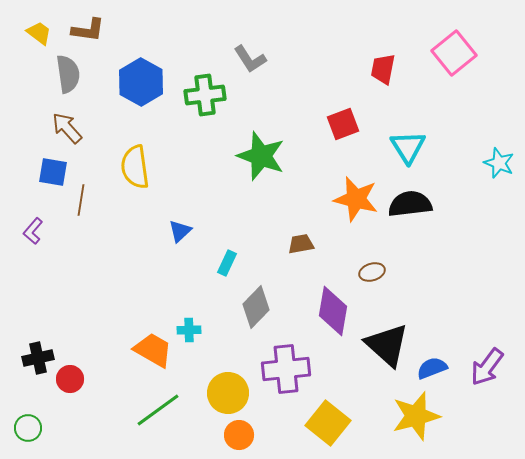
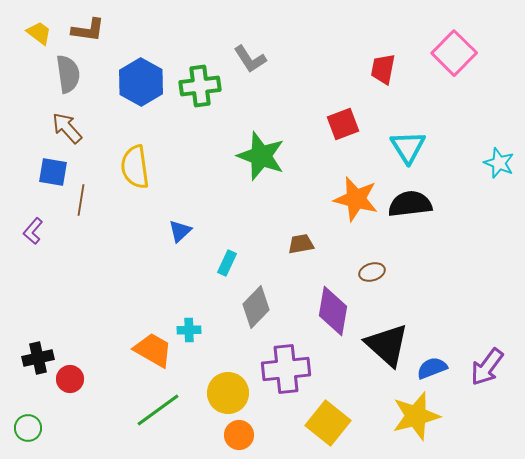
pink square: rotated 6 degrees counterclockwise
green cross: moved 5 px left, 9 px up
